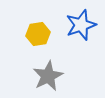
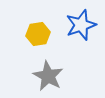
gray star: rotated 16 degrees counterclockwise
